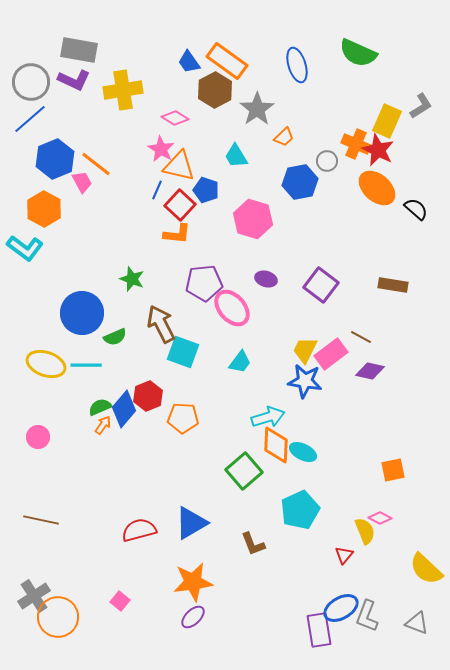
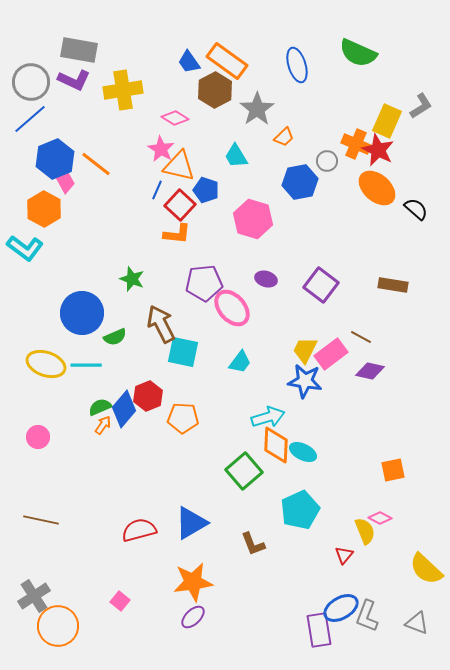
pink trapezoid at (82, 182): moved 17 px left
cyan square at (183, 352): rotated 8 degrees counterclockwise
orange circle at (58, 617): moved 9 px down
